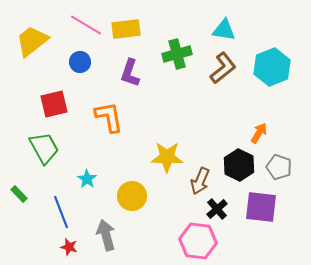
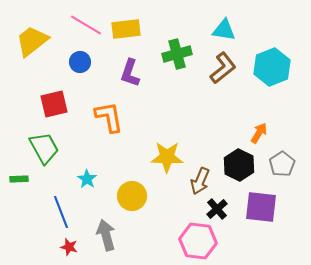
gray pentagon: moved 3 px right, 3 px up; rotated 20 degrees clockwise
green rectangle: moved 15 px up; rotated 48 degrees counterclockwise
